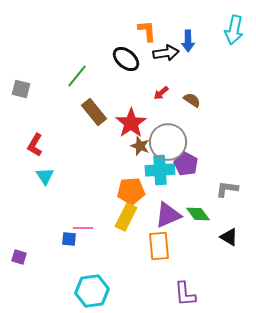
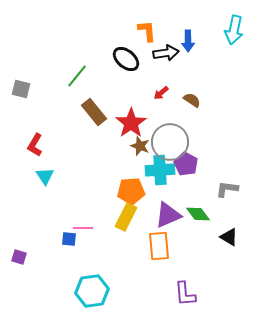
gray circle: moved 2 px right
